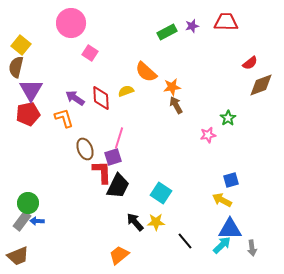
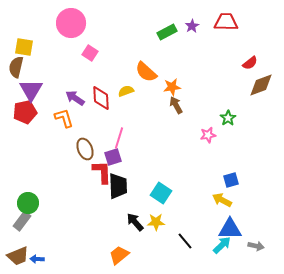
purple star: rotated 16 degrees counterclockwise
yellow square: moved 3 px right, 2 px down; rotated 30 degrees counterclockwise
red pentagon: moved 3 px left, 2 px up
black trapezoid: rotated 28 degrees counterclockwise
blue arrow: moved 38 px down
gray arrow: moved 4 px right, 2 px up; rotated 70 degrees counterclockwise
